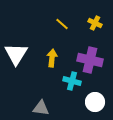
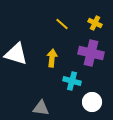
white triangle: rotated 45 degrees counterclockwise
purple cross: moved 1 px right, 7 px up
white circle: moved 3 px left
